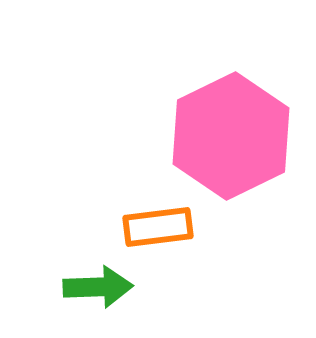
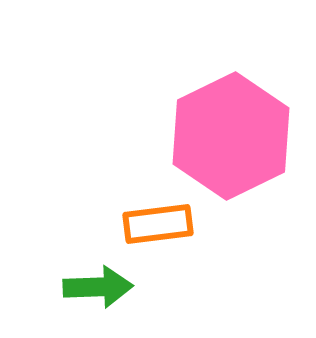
orange rectangle: moved 3 px up
